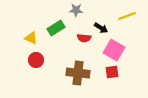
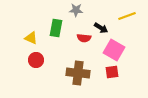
green rectangle: rotated 48 degrees counterclockwise
